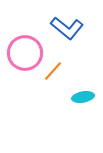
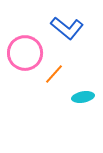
orange line: moved 1 px right, 3 px down
